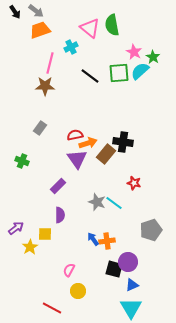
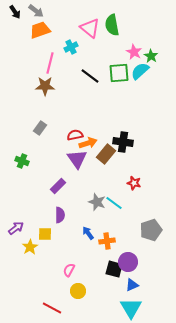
green star: moved 2 px left, 1 px up
blue arrow: moved 5 px left, 6 px up
